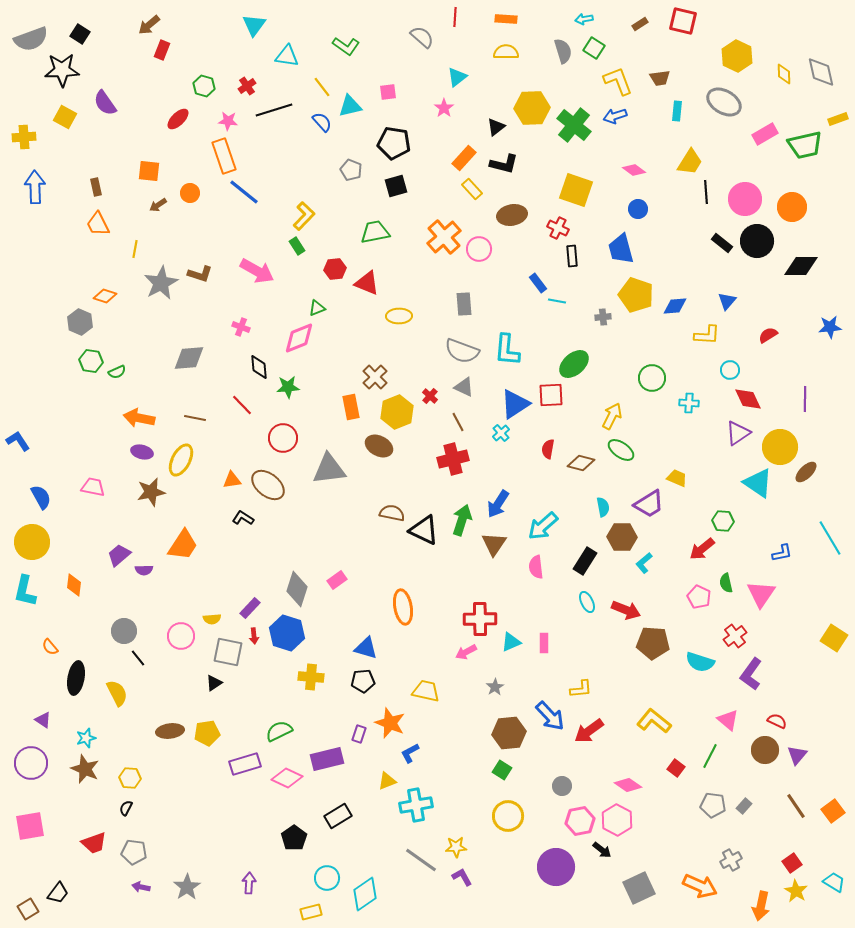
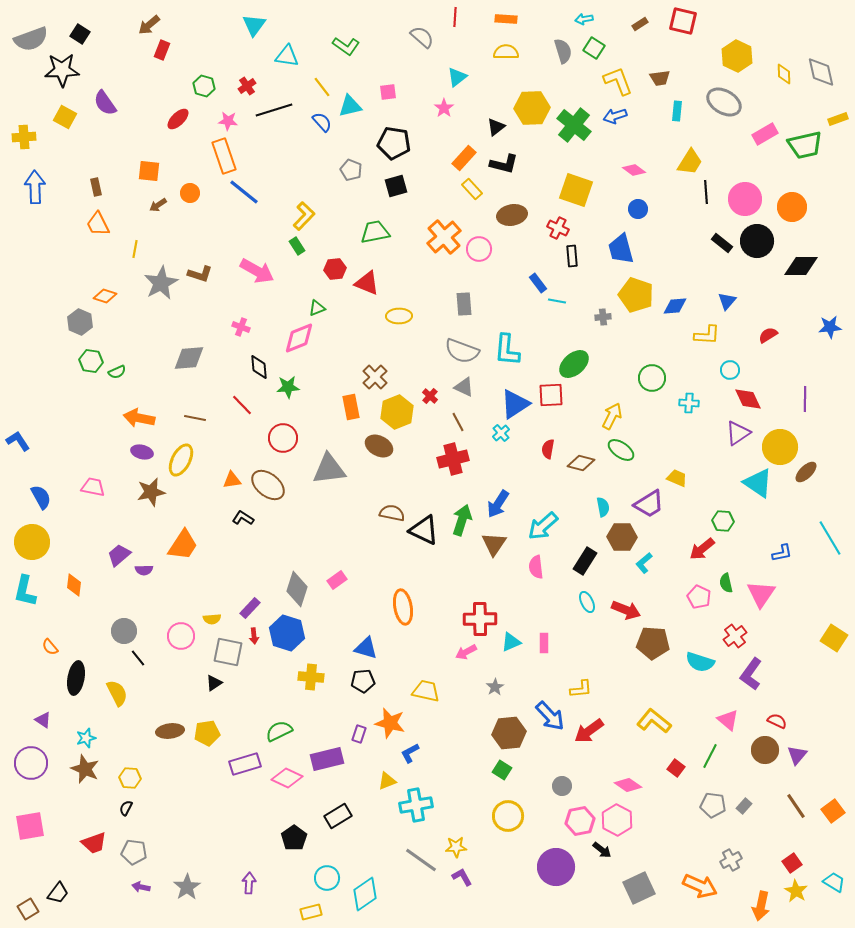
orange star at (390, 723): rotated 8 degrees counterclockwise
